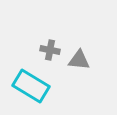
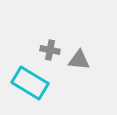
cyan rectangle: moved 1 px left, 3 px up
